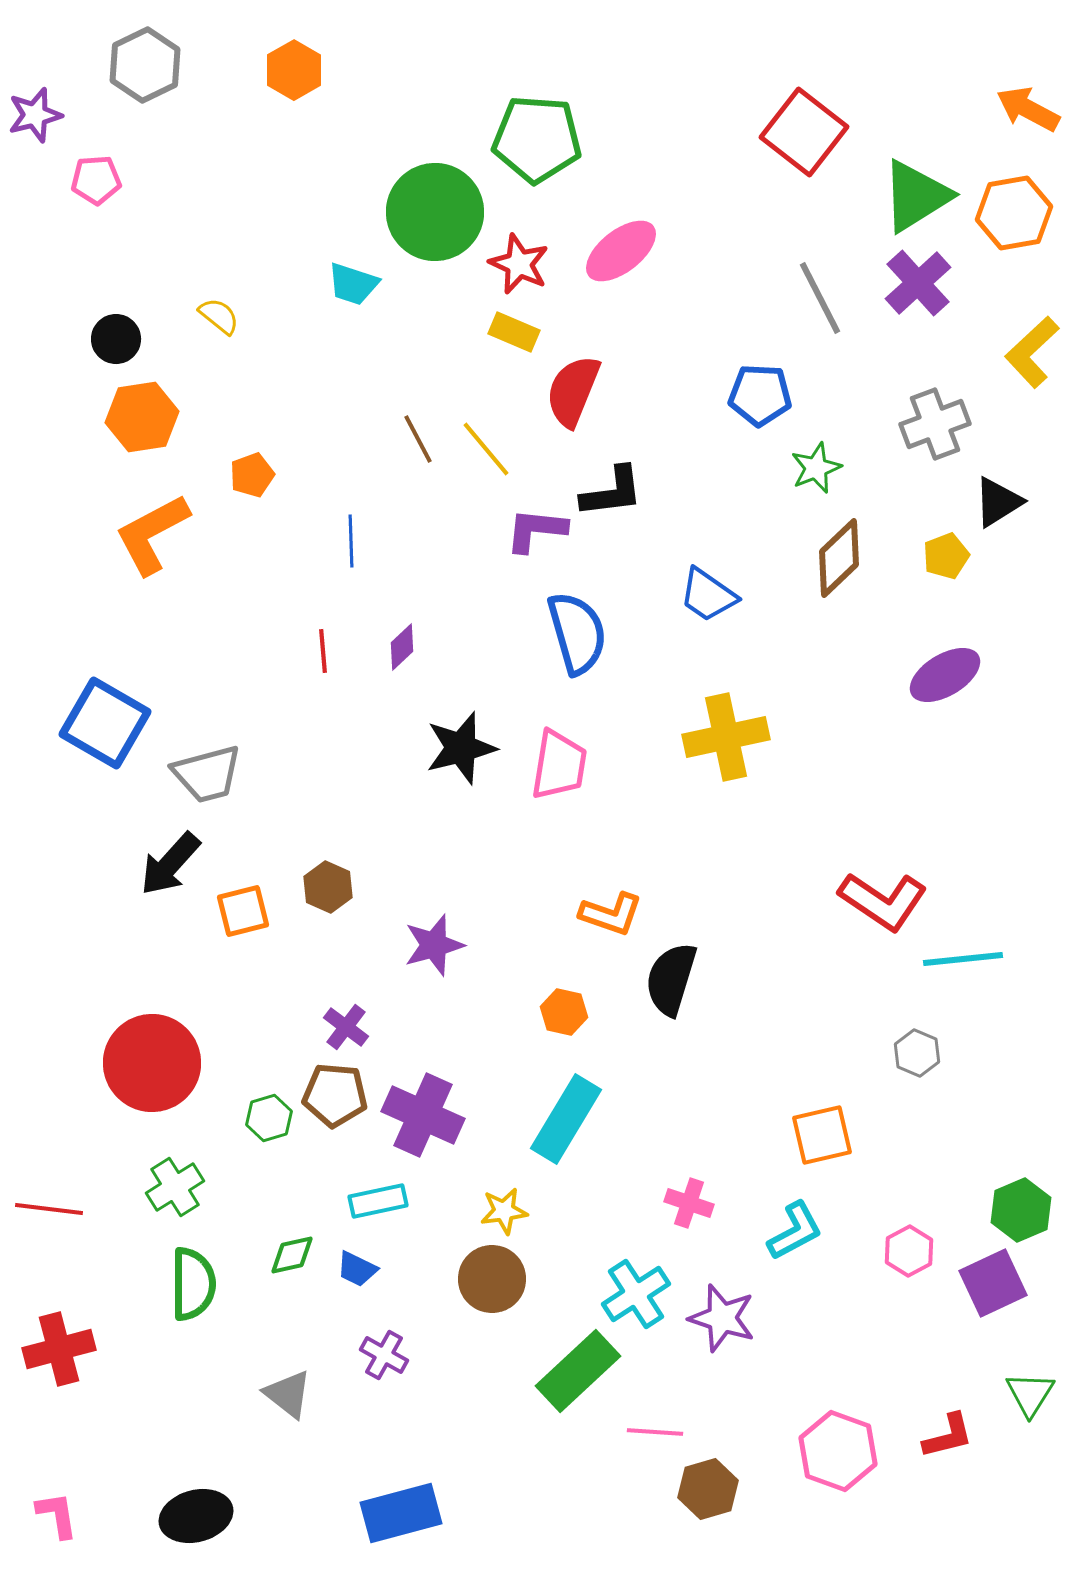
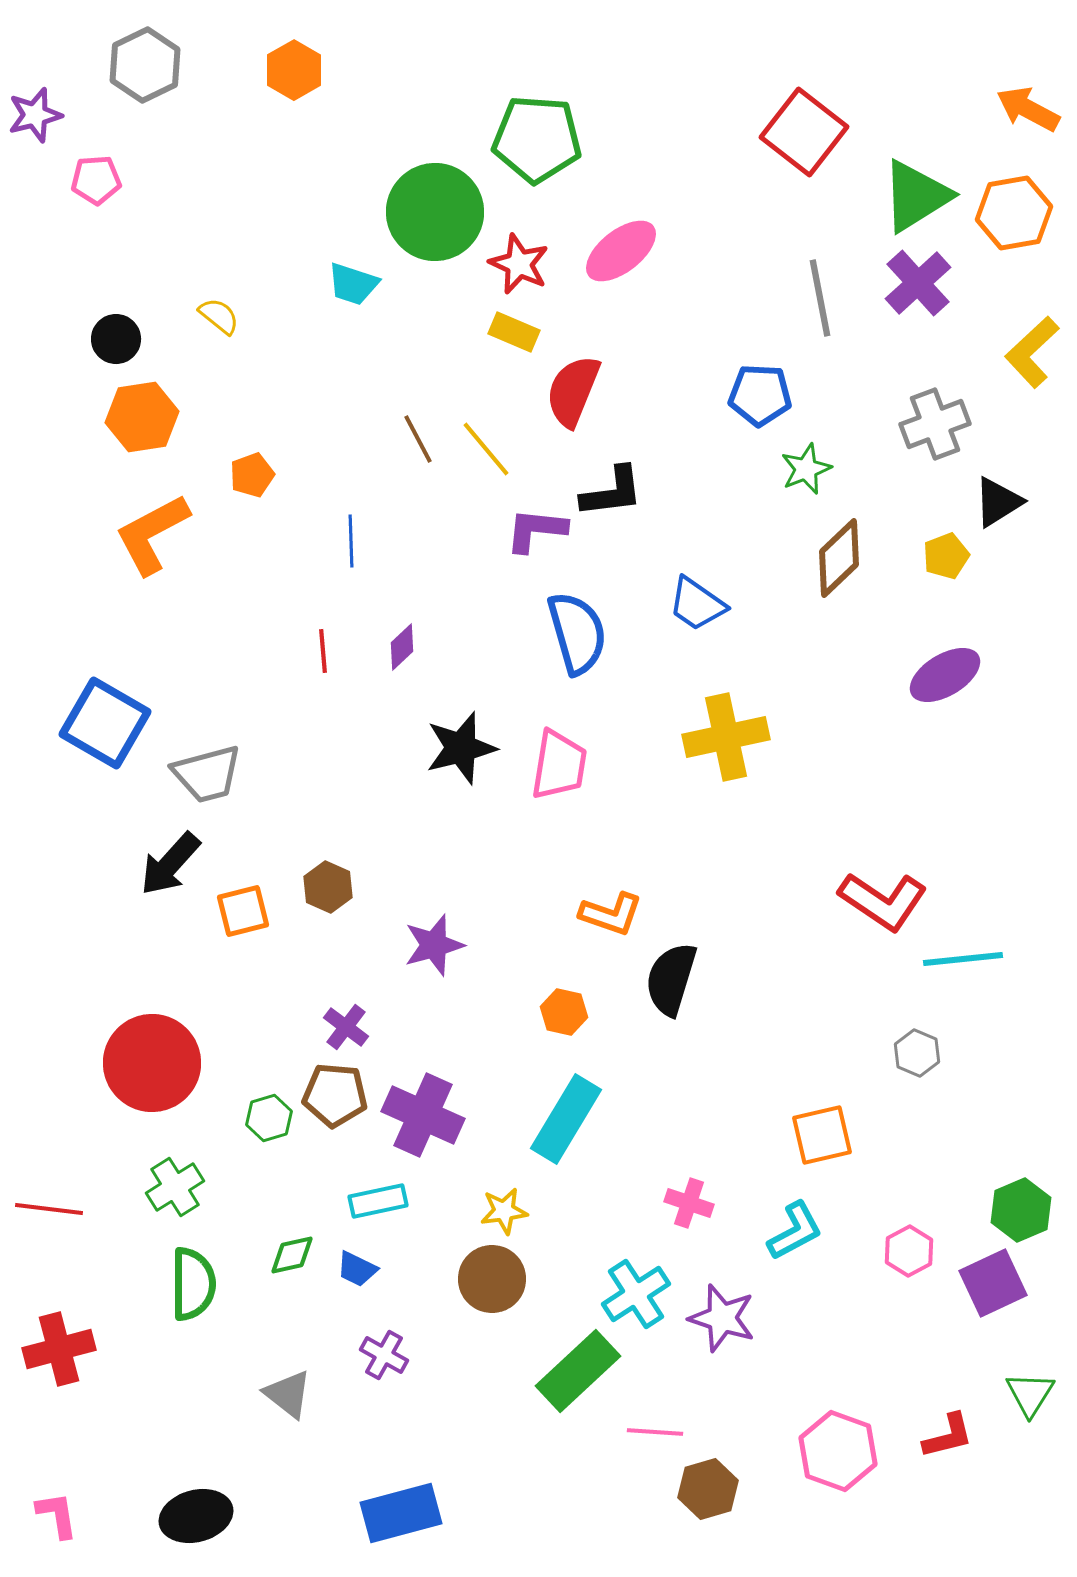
gray line at (820, 298): rotated 16 degrees clockwise
green star at (816, 468): moved 10 px left, 1 px down
blue trapezoid at (708, 595): moved 11 px left, 9 px down
